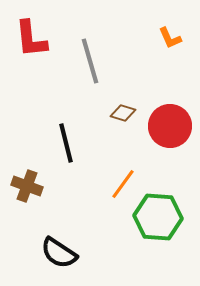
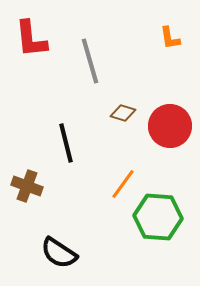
orange L-shape: rotated 15 degrees clockwise
